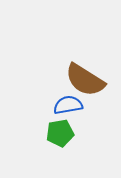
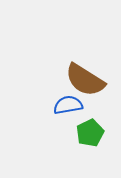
green pentagon: moved 30 px right; rotated 16 degrees counterclockwise
